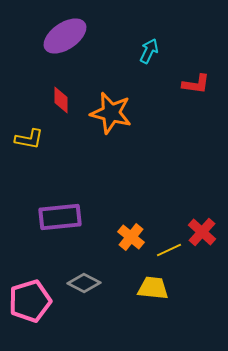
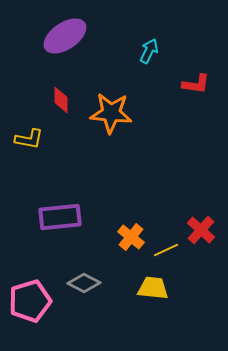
orange star: rotated 9 degrees counterclockwise
red cross: moved 1 px left, 2 px up
yellow line: moved 3 px left
